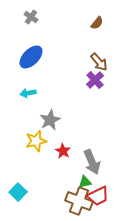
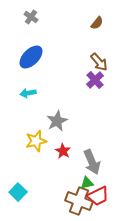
gray star: moved 7 px right, 1 px down
green triangle: moved 2 px right, 1 px down
